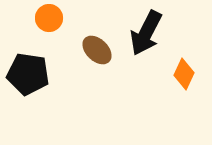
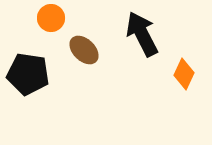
orange circle: moved 2 px right
black arrow: moved 4 px left, 1 px down; rotated 126 degrees clockwise
brown ellipse: moved 13 px left
